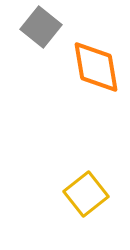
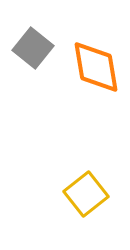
gray square: moved 8 px left, 21 px down
